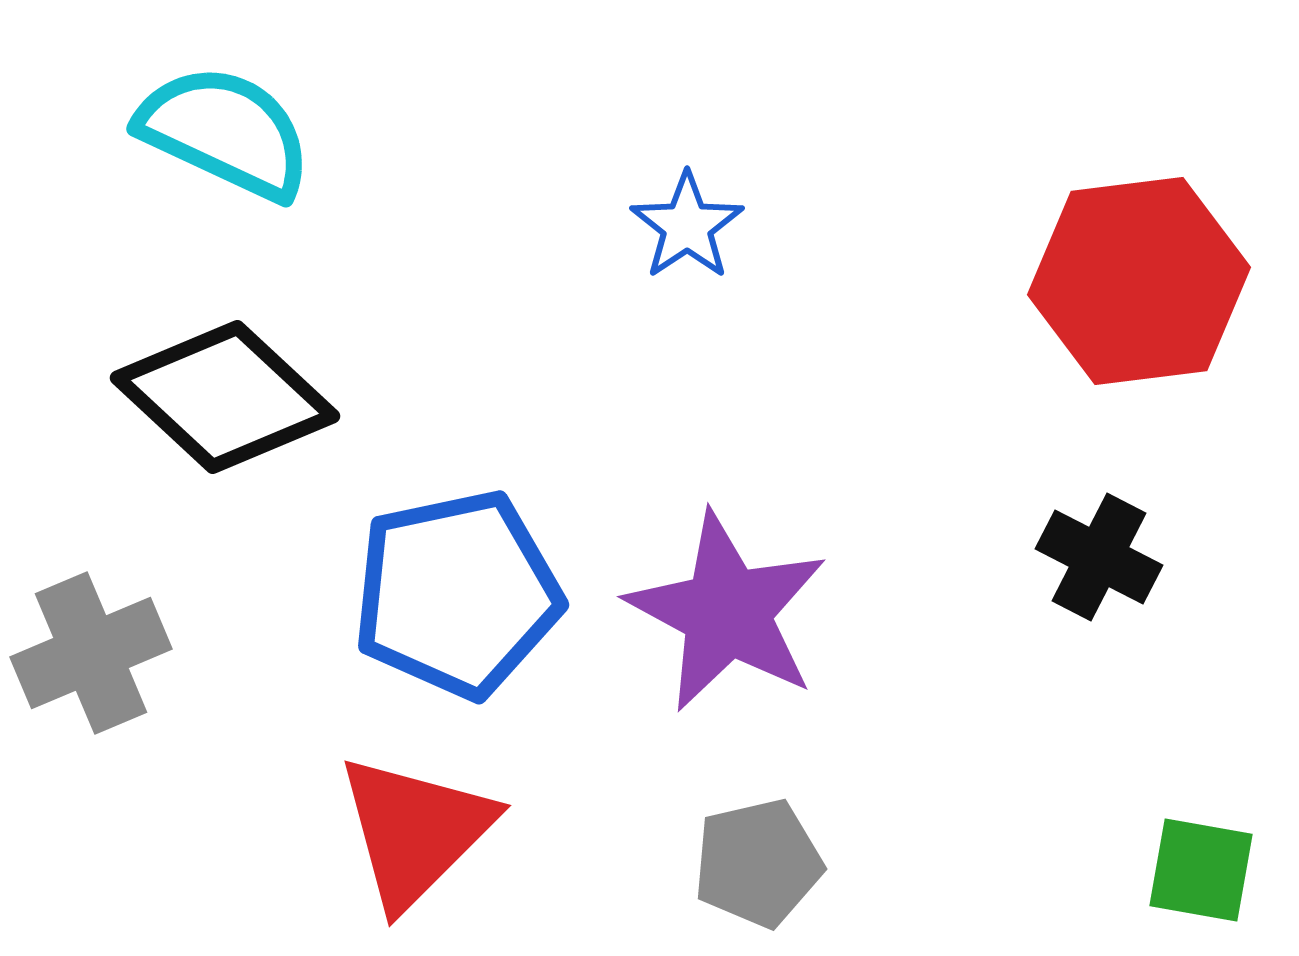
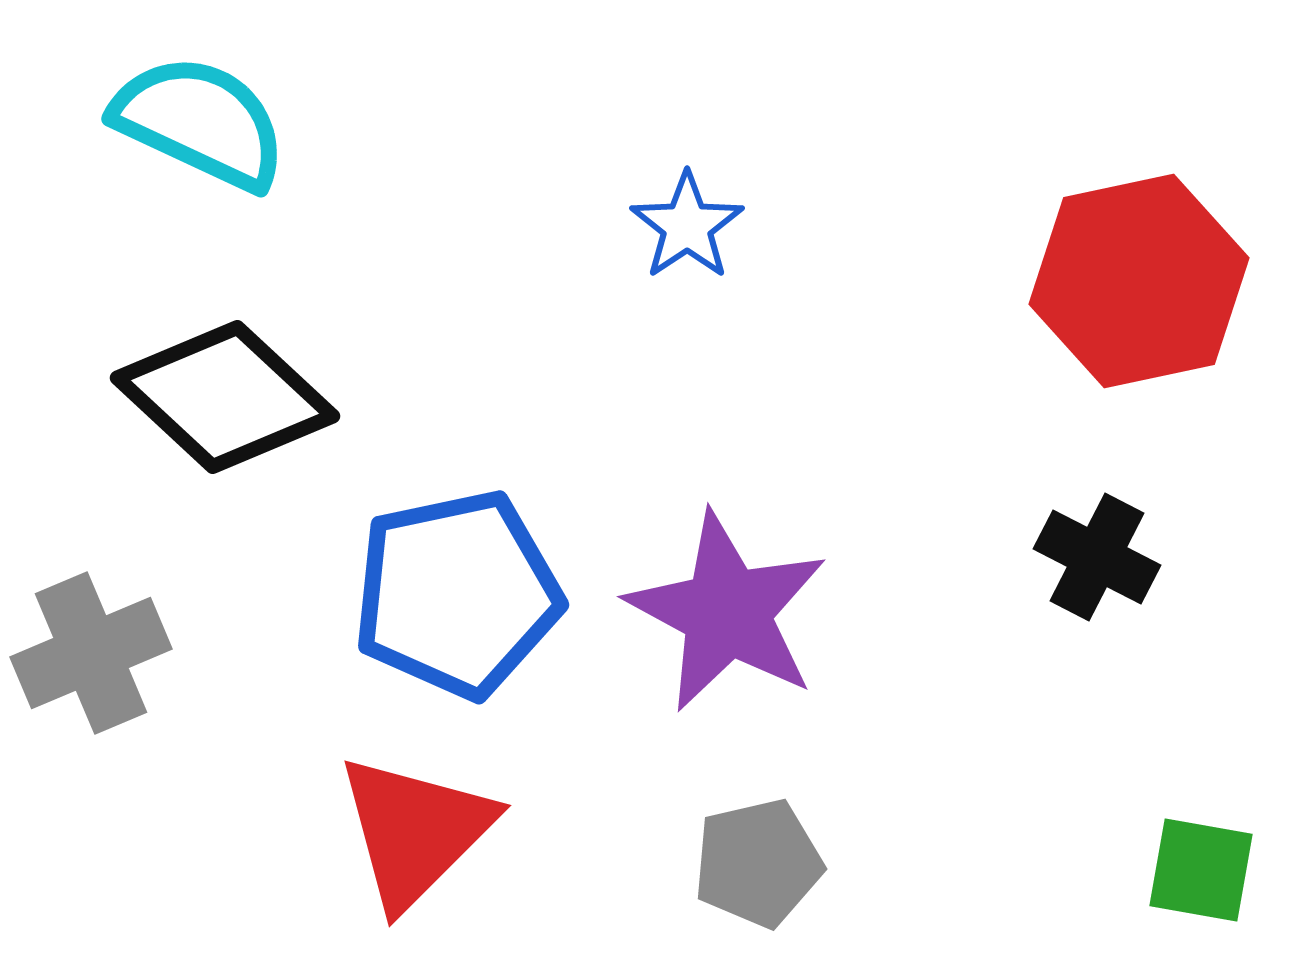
cyan semicircle: moved 25 px left, 10 px up
red hexagon: rotated 5 degrees counterclockwise
black cross: moved 2 px left
